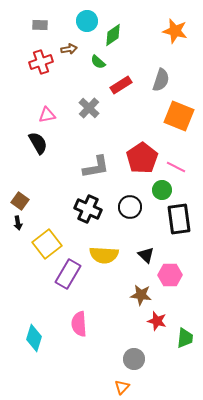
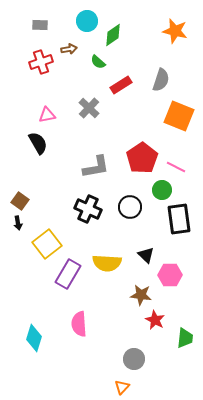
yellow semicircle: moved 3 px right, 8 px down
red star: moved 2 px left, 1 px up; rotated 12 degrees clockwise
